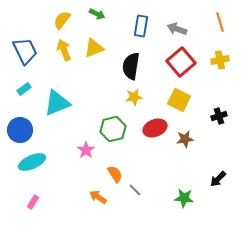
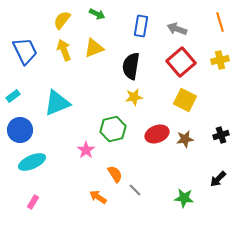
cyan rectangle: moved 11 px left, 7 px down
yellow square: moved 6 px right
black cross: moved 2 px right, 19 px down
red ellipse: moved 2 px right, 6 px down
